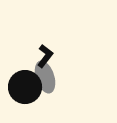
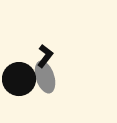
black circle: moved 6 px left, 8 px up
